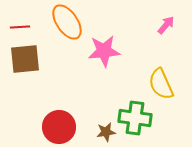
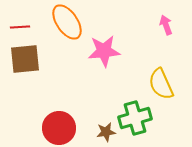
pink arrow: rotated 60 degrees counterclockwise
green cross: rotated 24 degrees counterclockwise
red circle: moved 1 px down
